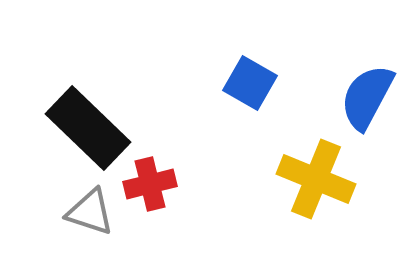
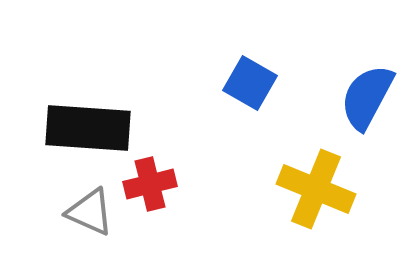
black rectangle: rotated 40 degrees counterclockwise
yellow cross: moved 10 px down
gray triangle: rotated 6 degrees clockwise
